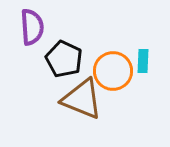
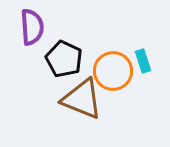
cyan rectangle: rotated 20 degrees counterclockwise
